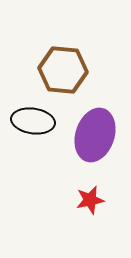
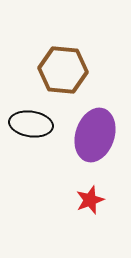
black ellipse: moved 2 px left, 3 px down
red star: rotated 8 degrees counterclockwise
